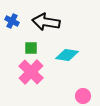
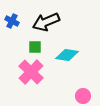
black arrow: rotated 32 degrees counterclockwise
green square: moved 4 px right, 1 px up
